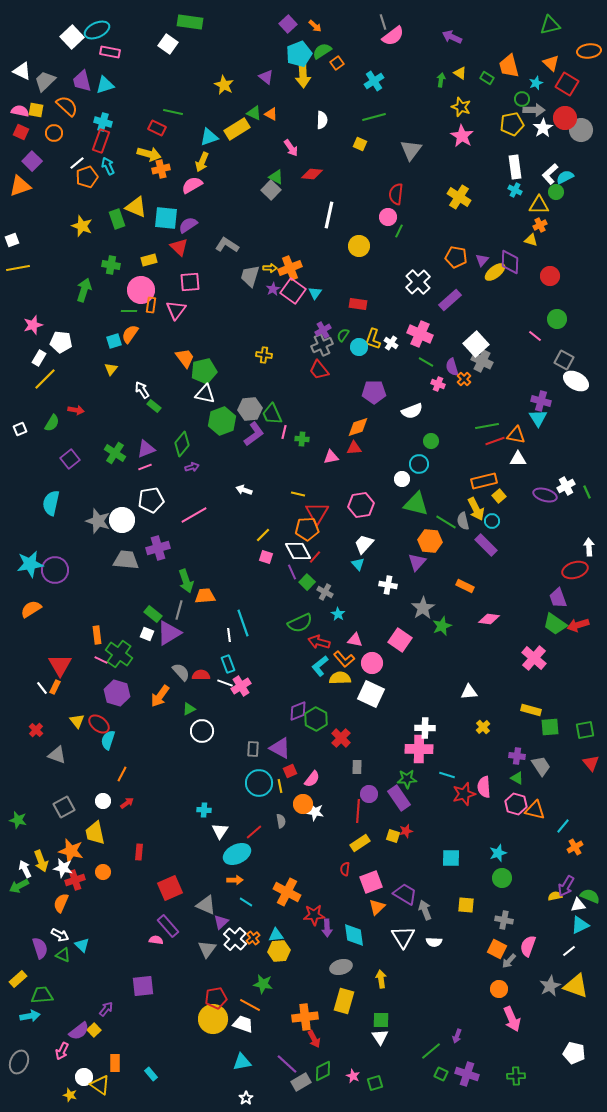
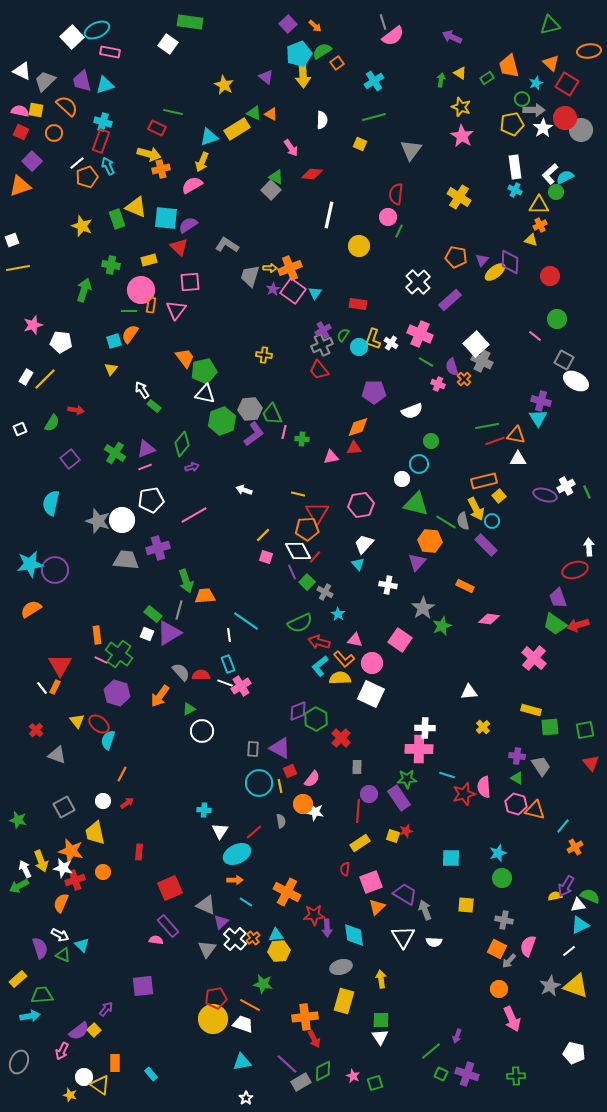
green rectangle at (487, 78): rotated 64 degrees counterclockwise
white rectangle at (39, 358): moved 13 px left, 19 px down
cyan line at (243, 623): moved 3 px right, 2 px up; rotated 36 degrees counterclockwise
